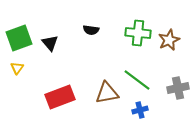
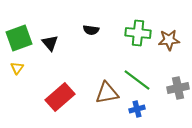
brown star: rotated 20 degrees clockwise
red rectangle: rotated 20 degrees counterclockwise
blue cross: moved 3 px left, 1 px up
